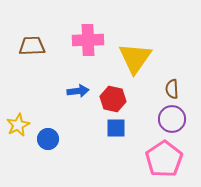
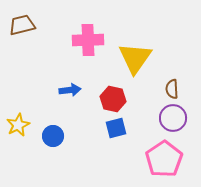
brown trapezoid: moved 10 px left, 21 px up; rotated 12 degrees counterclockwise
blue arrow: moved 8 px left, 1 px up
purple circle: moved 1 px right, 1 px up
blue square: rotated 15 degrees counterclockwise
blue circle: moved 5 px right, 3 px up
